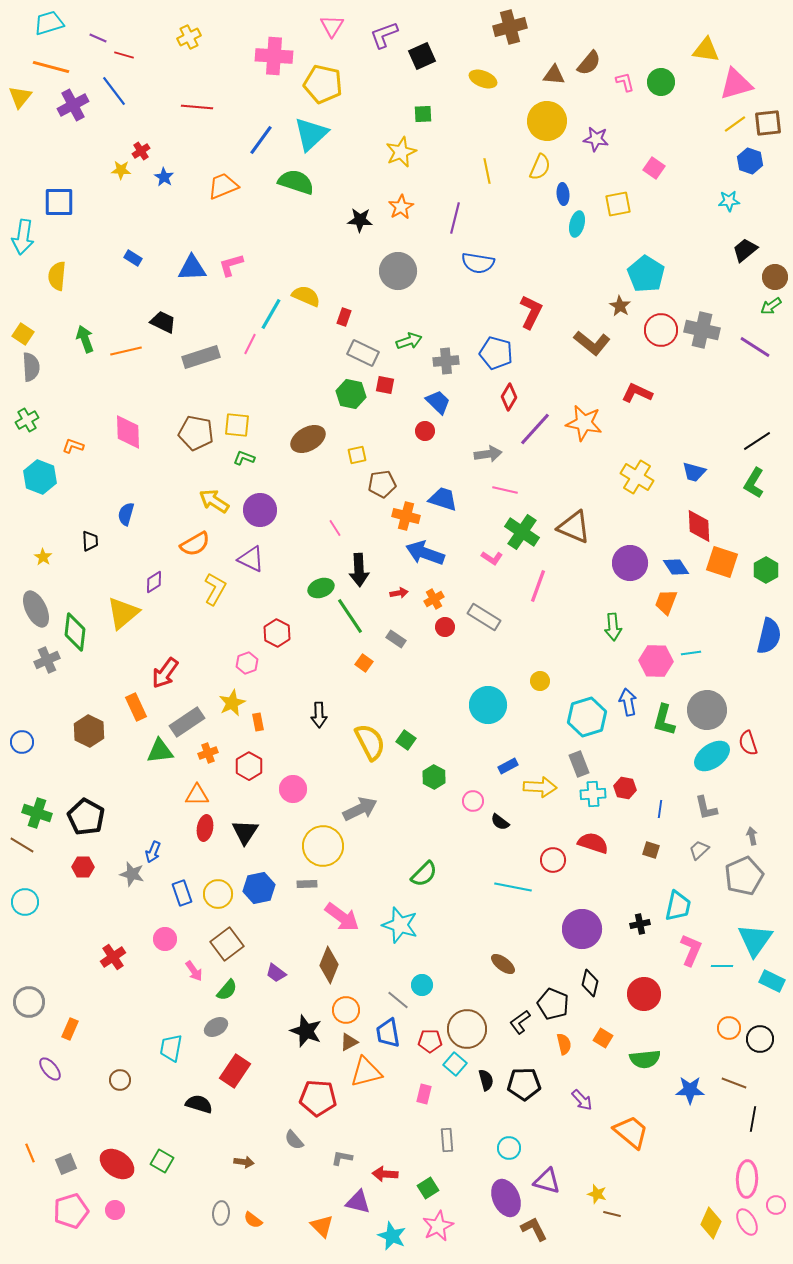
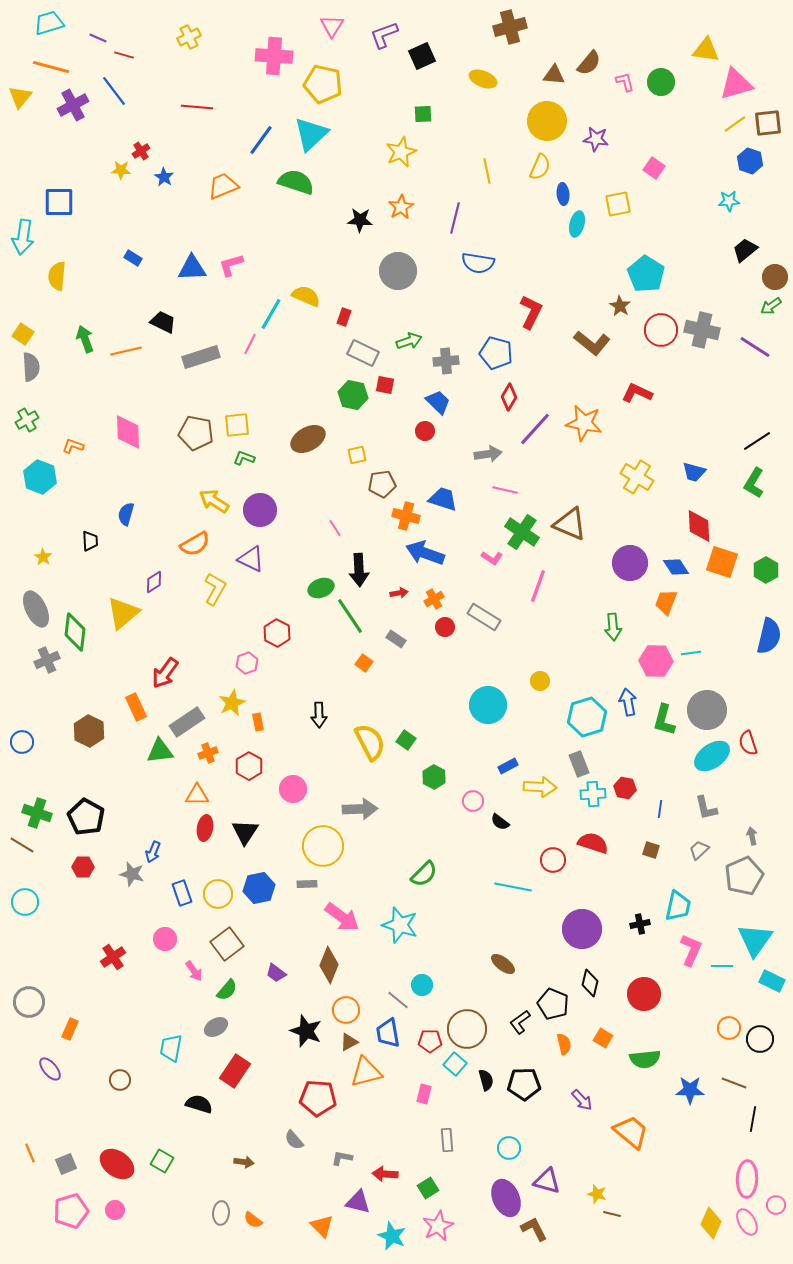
green hexagon at (351, 394): moved 2 px right, 1 px down
yellow square at (237, 425): rotated 12 degrees counterclockwise
brown triangle at (574, 527): moved 4 px left, 3 px up
gray arrow at (360, 809): rotated 24 degrees clockwise
